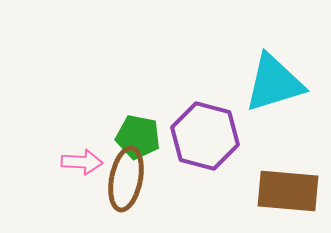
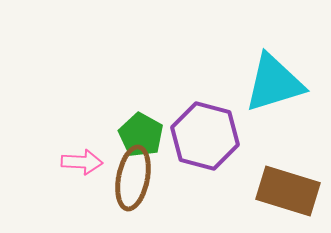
green pentagon: moved 3 px right, 2 px up; rotated 18 degrees clockwise
brown ellipse: moved 7 px right, 1 px up
brown rectangle: rotated 12 degrees clockwise
